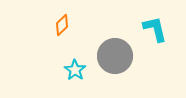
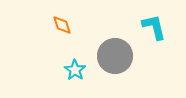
orange diamond: rotated 65 degrees counterclockwise
cyan L-shape: moved 1 px left, 2 px up
